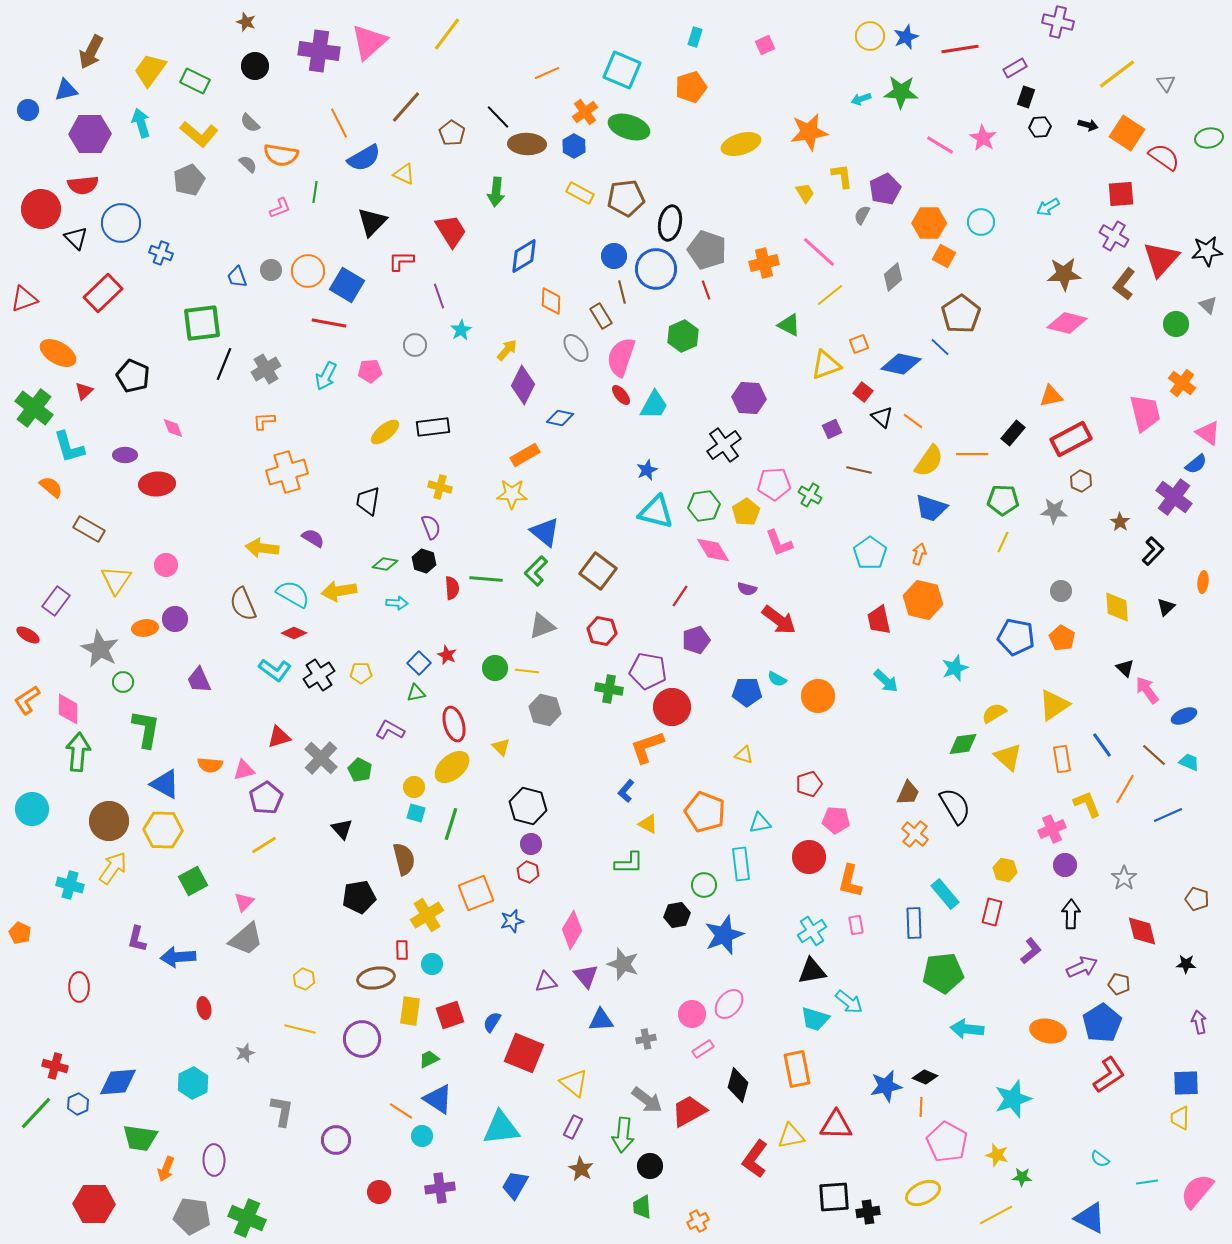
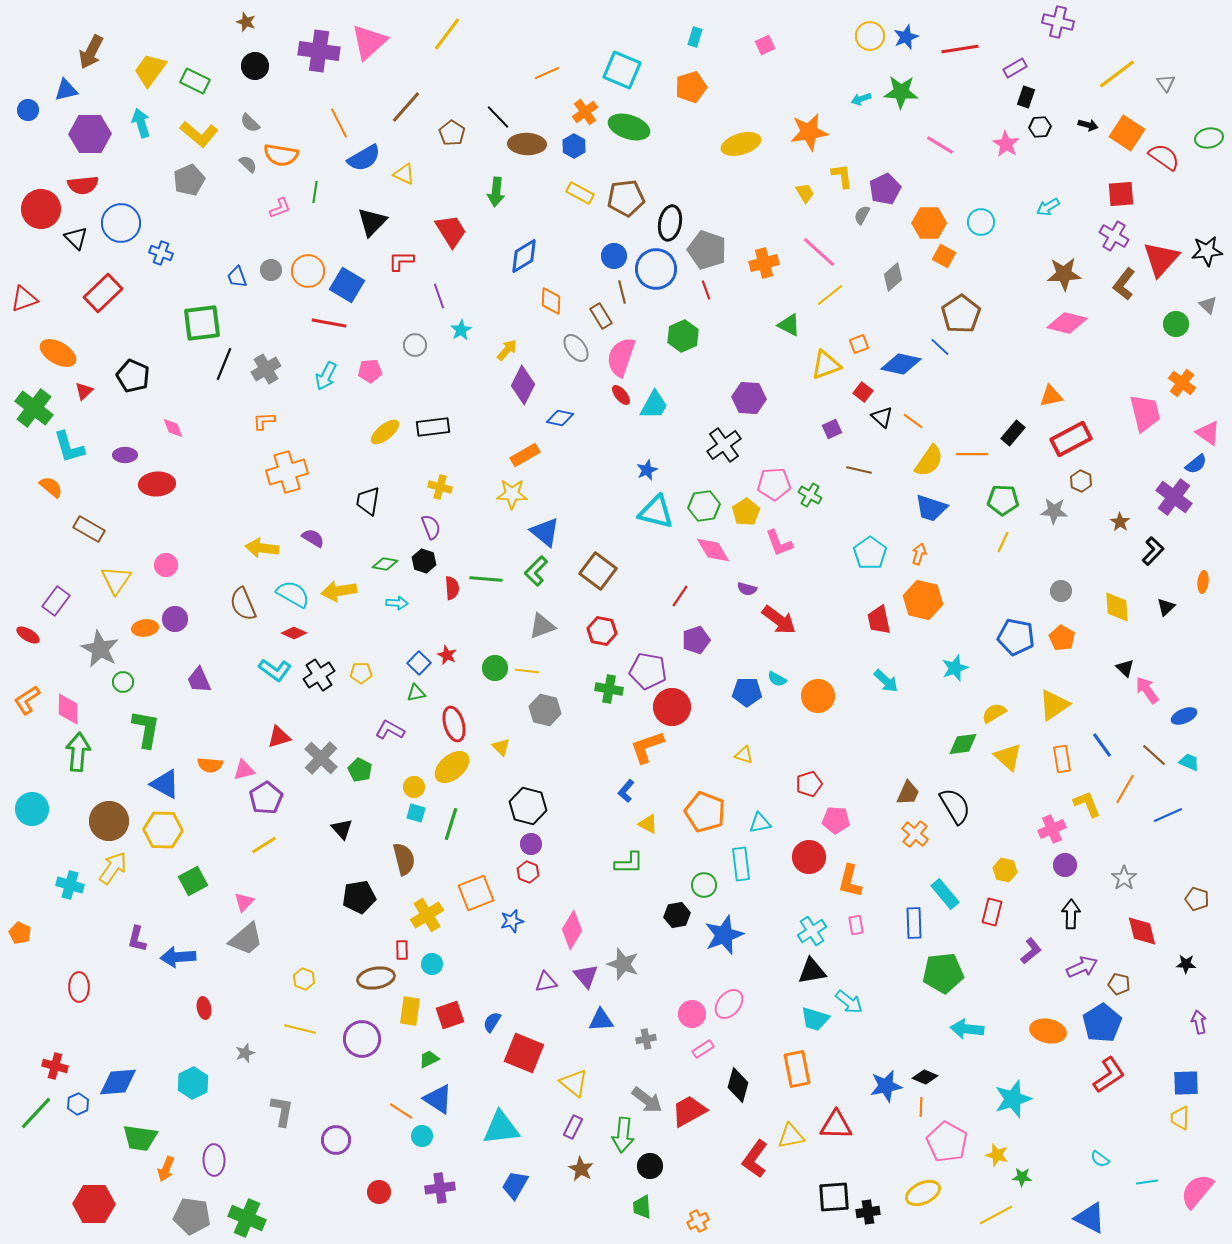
pink star at (983, 138): moved 23 px right, 6 px down
